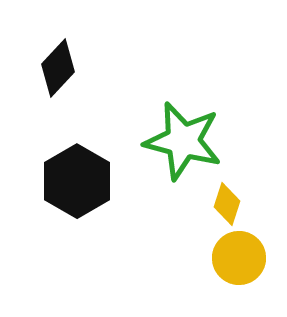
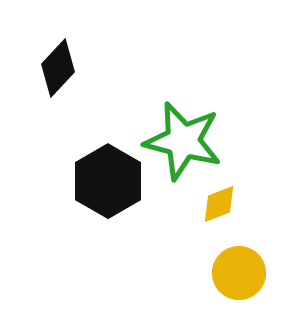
black hexagon: moved 31 px right
yellow diamond: moved 8 px left; rotated 51 degrees clockwise
yellow circle: moved 15 px down
